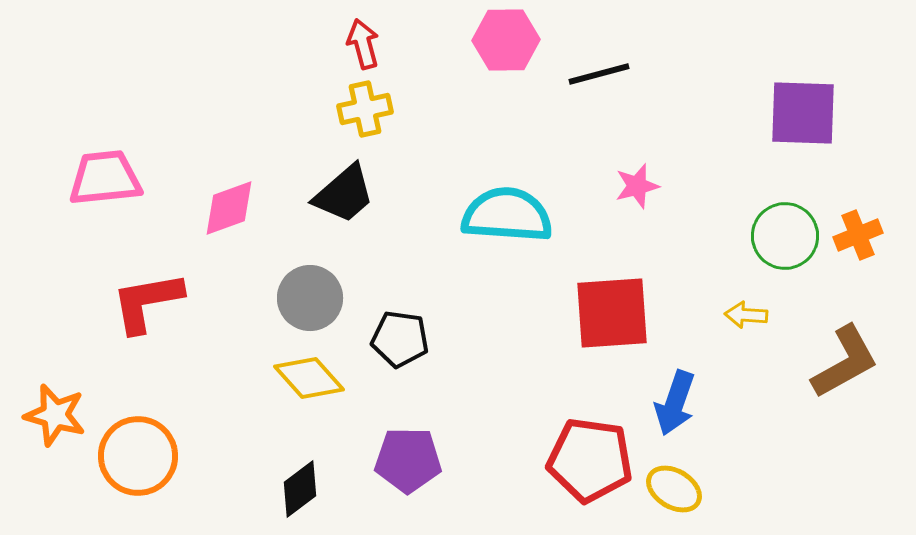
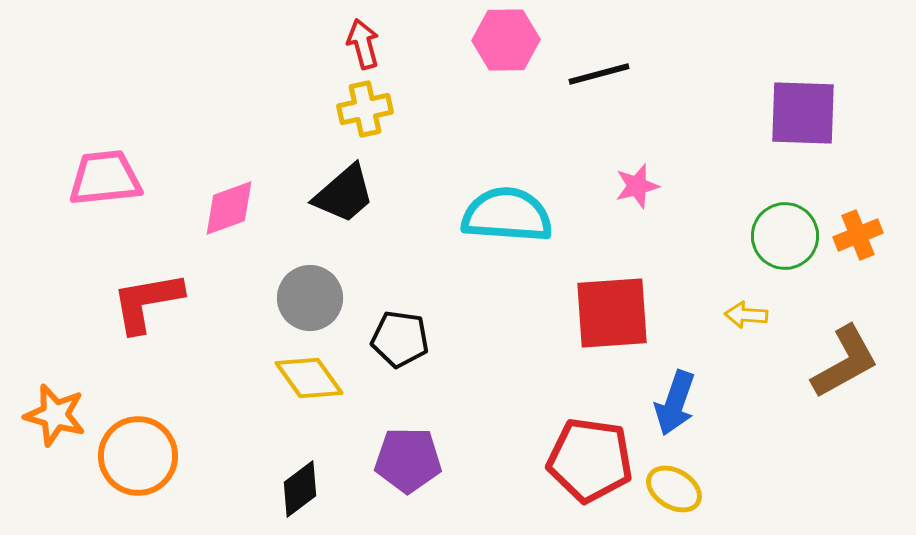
yellow diamond: rotated 6 degrees clockwise
